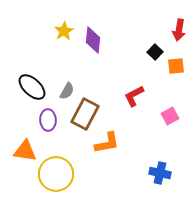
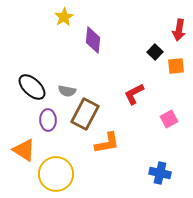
yellow star: moved 14 px up
gray semicircle: rotated 72 degrees clockwise
red L-shape: moved 2 px up
pink square: moved 1 px left, 3 px down
orange triangle: moved 1 px left, 1 px up; rotated 25 degrees clockwise
